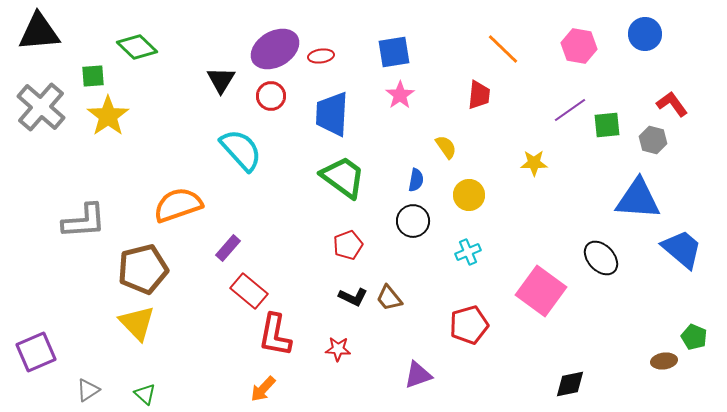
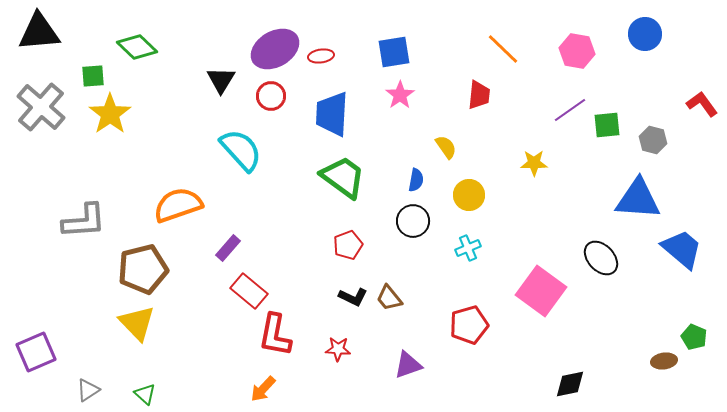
pink hexagon at (579, 46): moved 2 px left, 5 px down
red L-shape at (672, 104): moved 30 px right
yellow star at (108, 116): moved 2 px right, 2 px up
cyan cross at (468, 252): moved 4 px up
purple triangle at (418, 375): moved 10 px left, 10 px up
